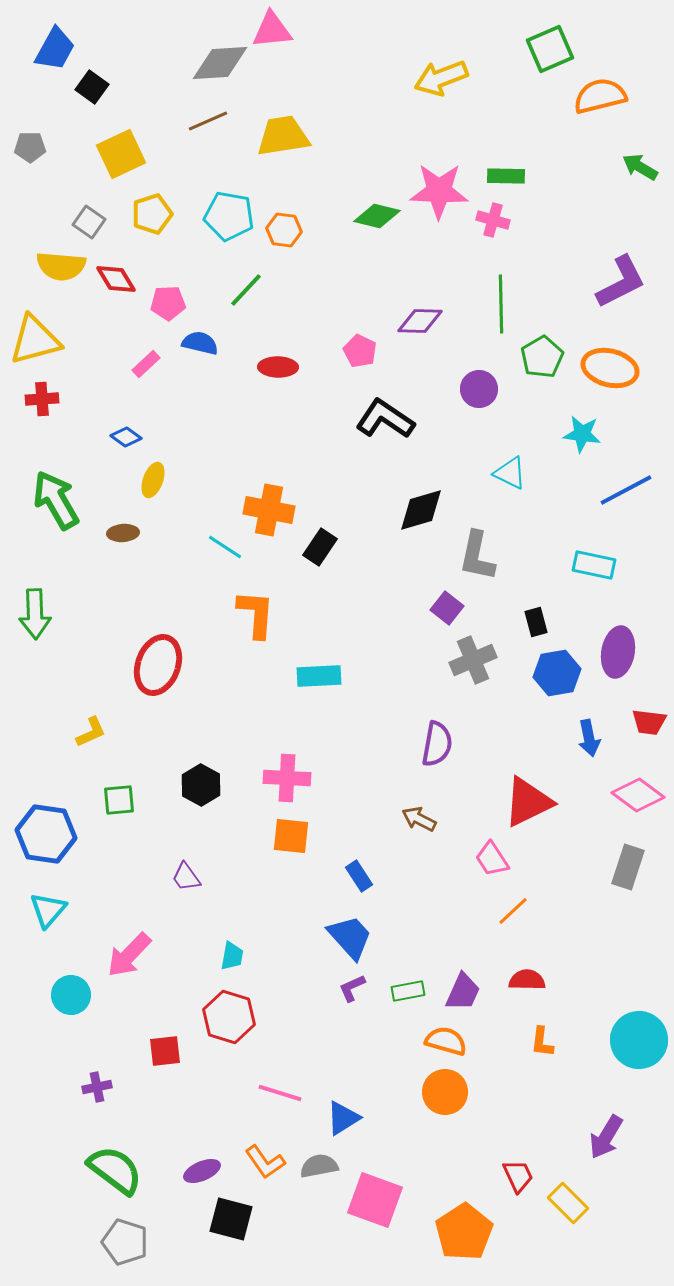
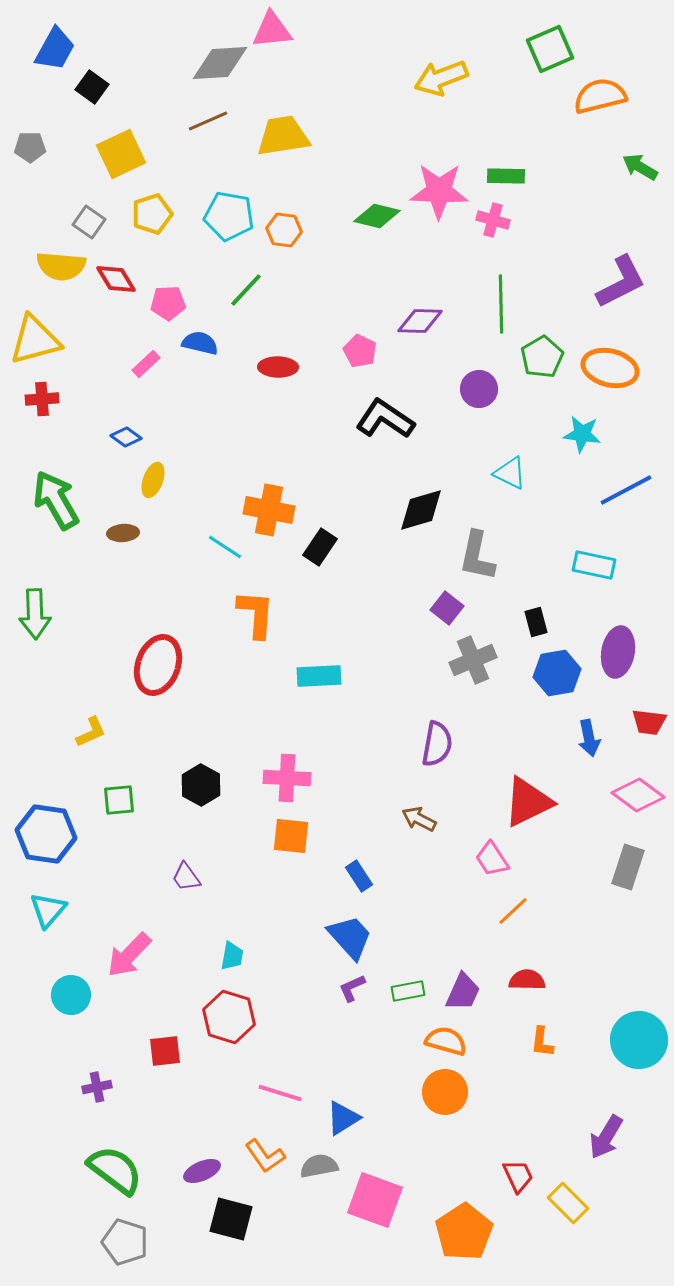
orange L-shape at (265, 1162): moved 6 px up
